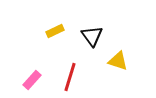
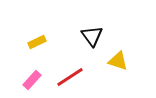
yellow rectangle: moved 18 px left, 11 px down
red line: rotated 40 degrees clockwise
